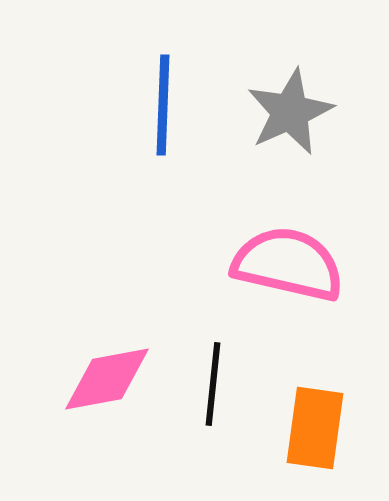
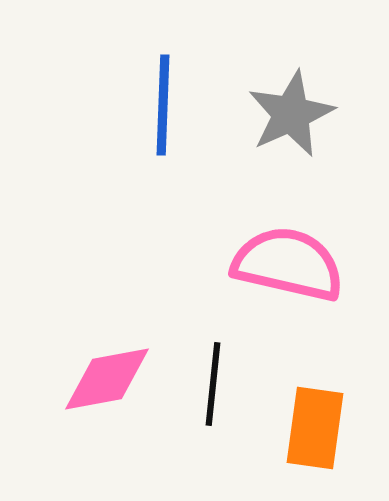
gray star: moved 1 px right, 2 px down
